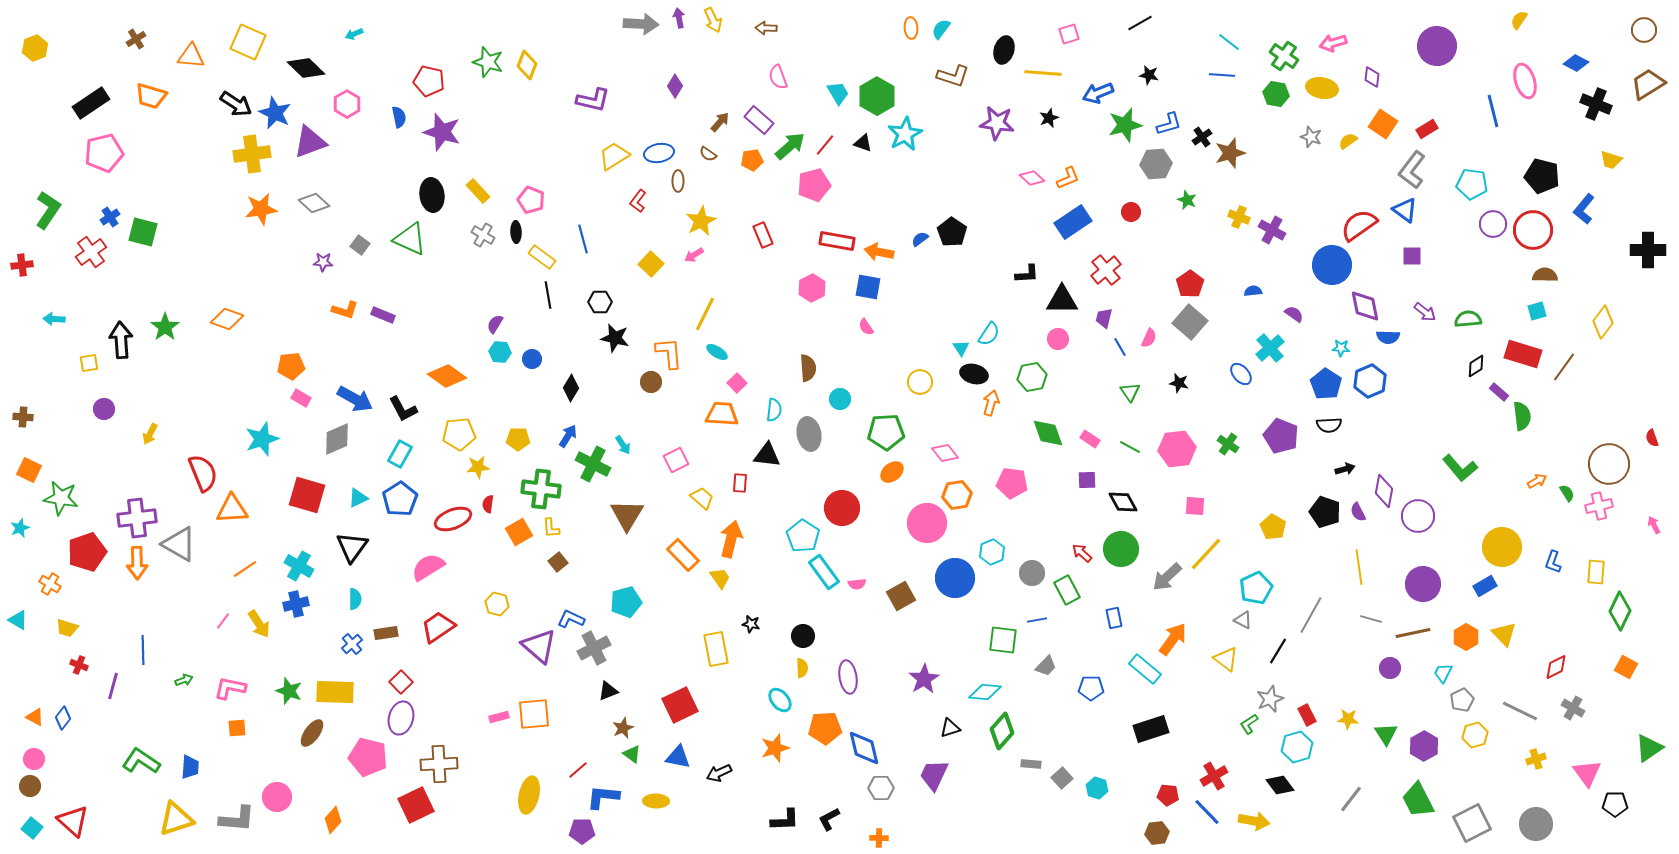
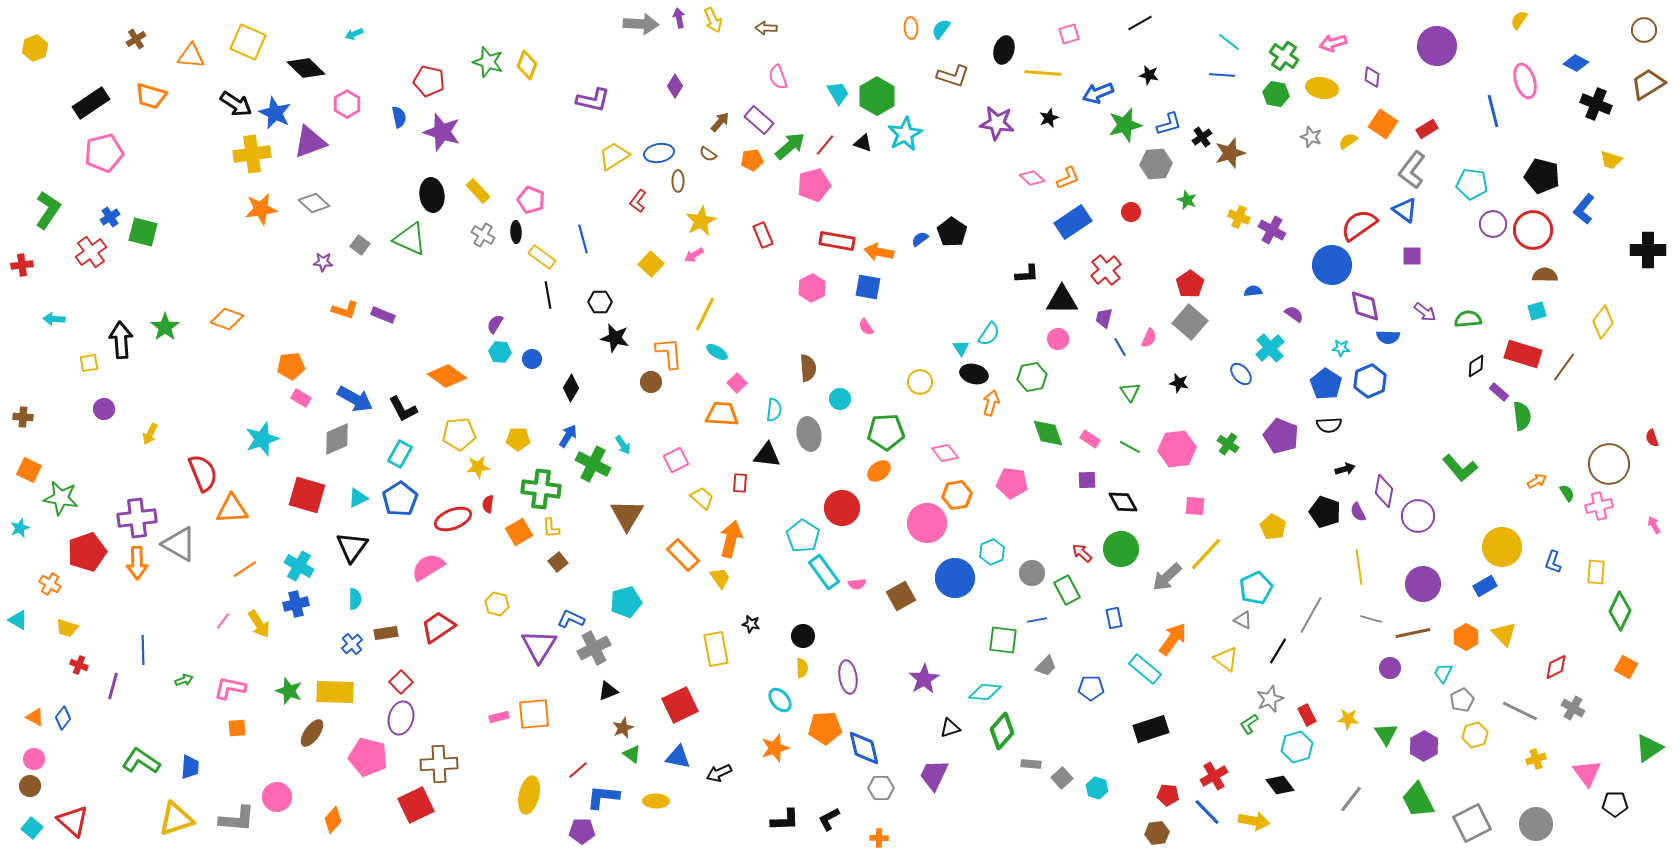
orange ellipse at (892, 472): moved 13 px left, 1 px up
purple triangle at (539, 646): rotated 21 degrees clockwise
